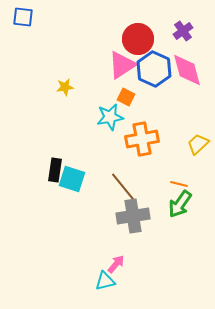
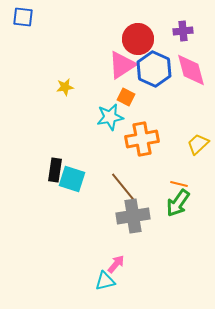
purple cross: rotated 30 degrees clockwise
pink diamond: moved 4 px right
green arrow: moved 2 px left, 1 px up
